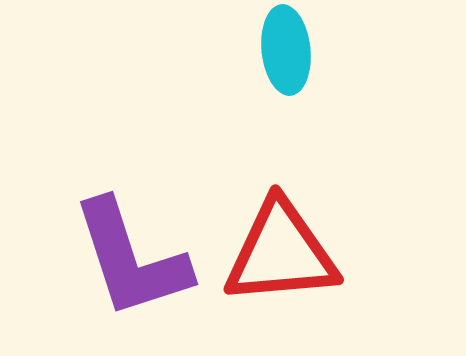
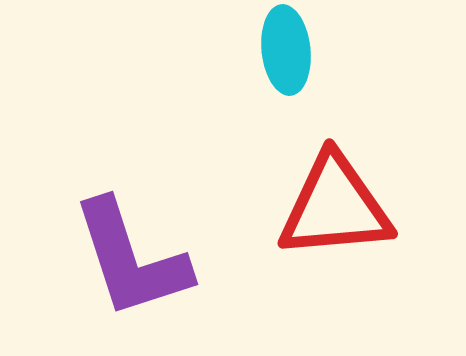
red triangle: moved 54 px right, 46 px up
